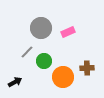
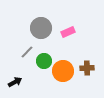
orange circle: moved 6 px up
